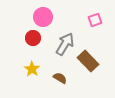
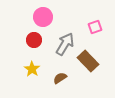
pink square: moved 7 px down
red circle: moved 1 px right, 2 px down
brown semicircle: rotated 64 degrees counterclockwise
